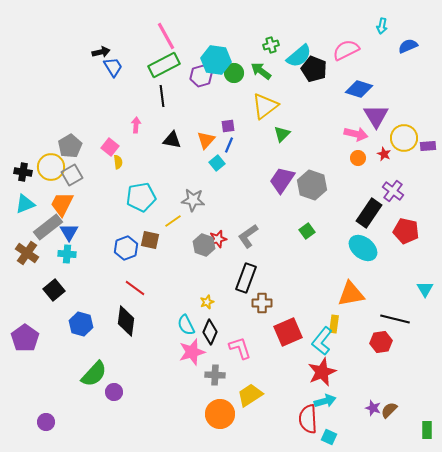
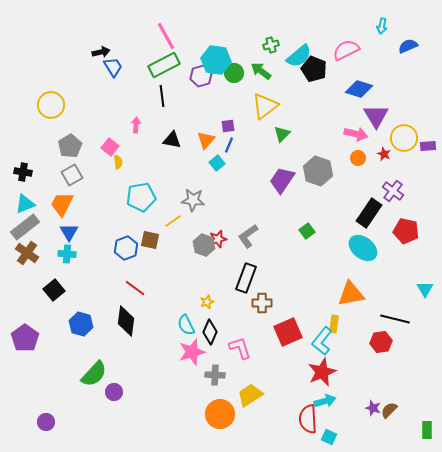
yellow circle at (51, 167): moved 62 px up
gray hexagon at (312, 185): moved 6 px right, 14 px up
gray rectangle at (48, 227): moved 23 px left
